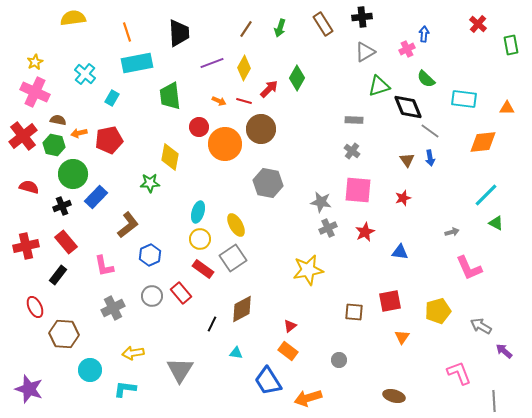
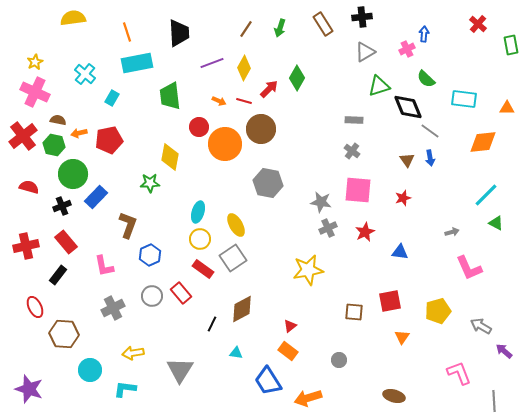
brown L-shape at (128, 225): rotated 32 degrees counterclockwise
